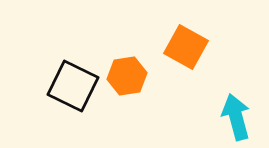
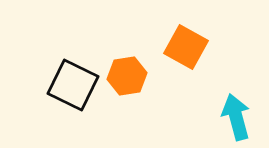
black square: moved 1 px up
